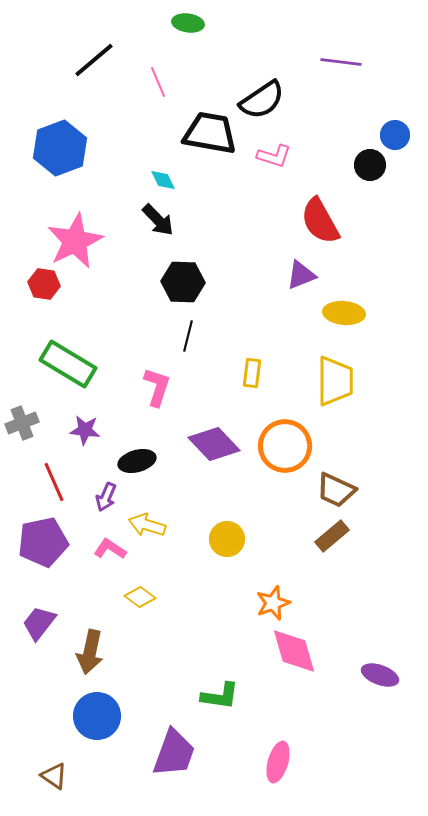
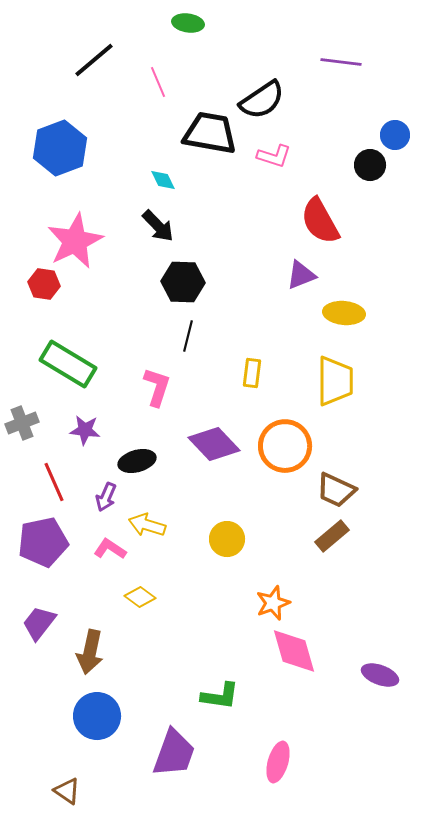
black arrow at (158, 220): moved 6 px down
brown triangle at (54, 776): moved 13 px right, 15 px down
